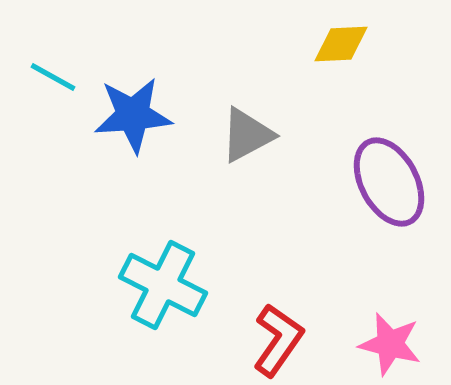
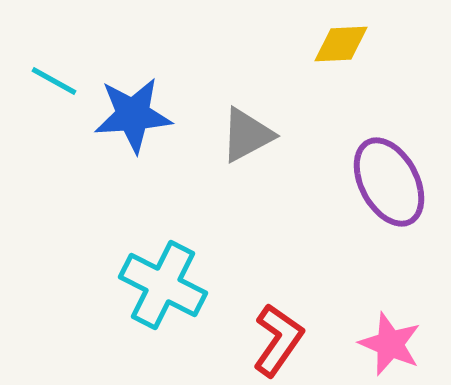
cyan line: moved 1 px right, 4 px down
pink star: rotated 8 degrees clockwise
